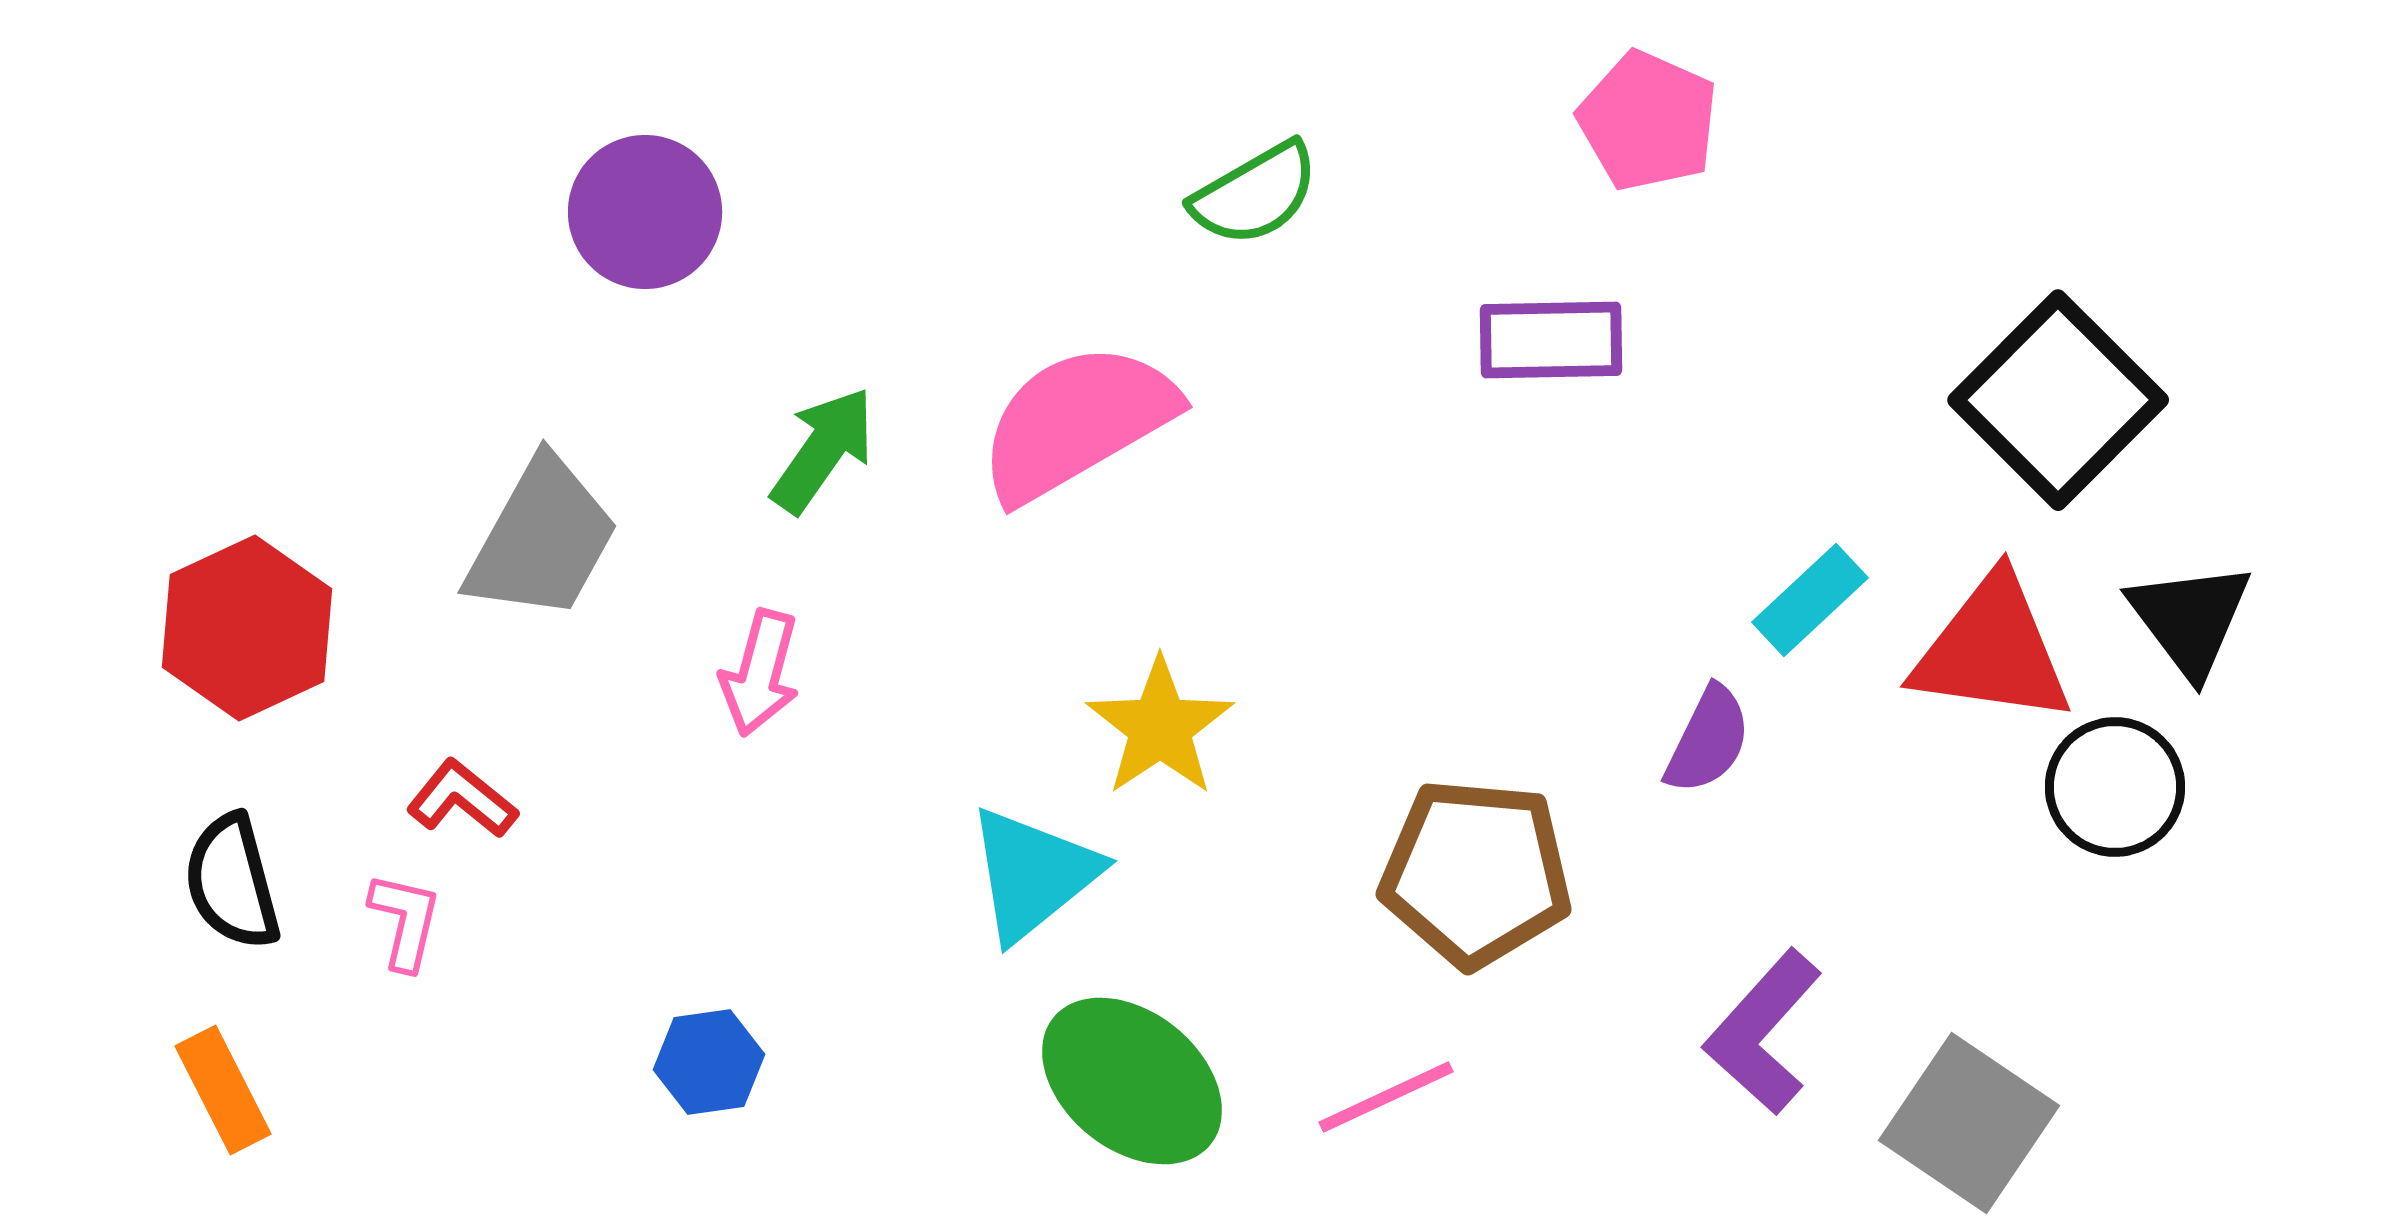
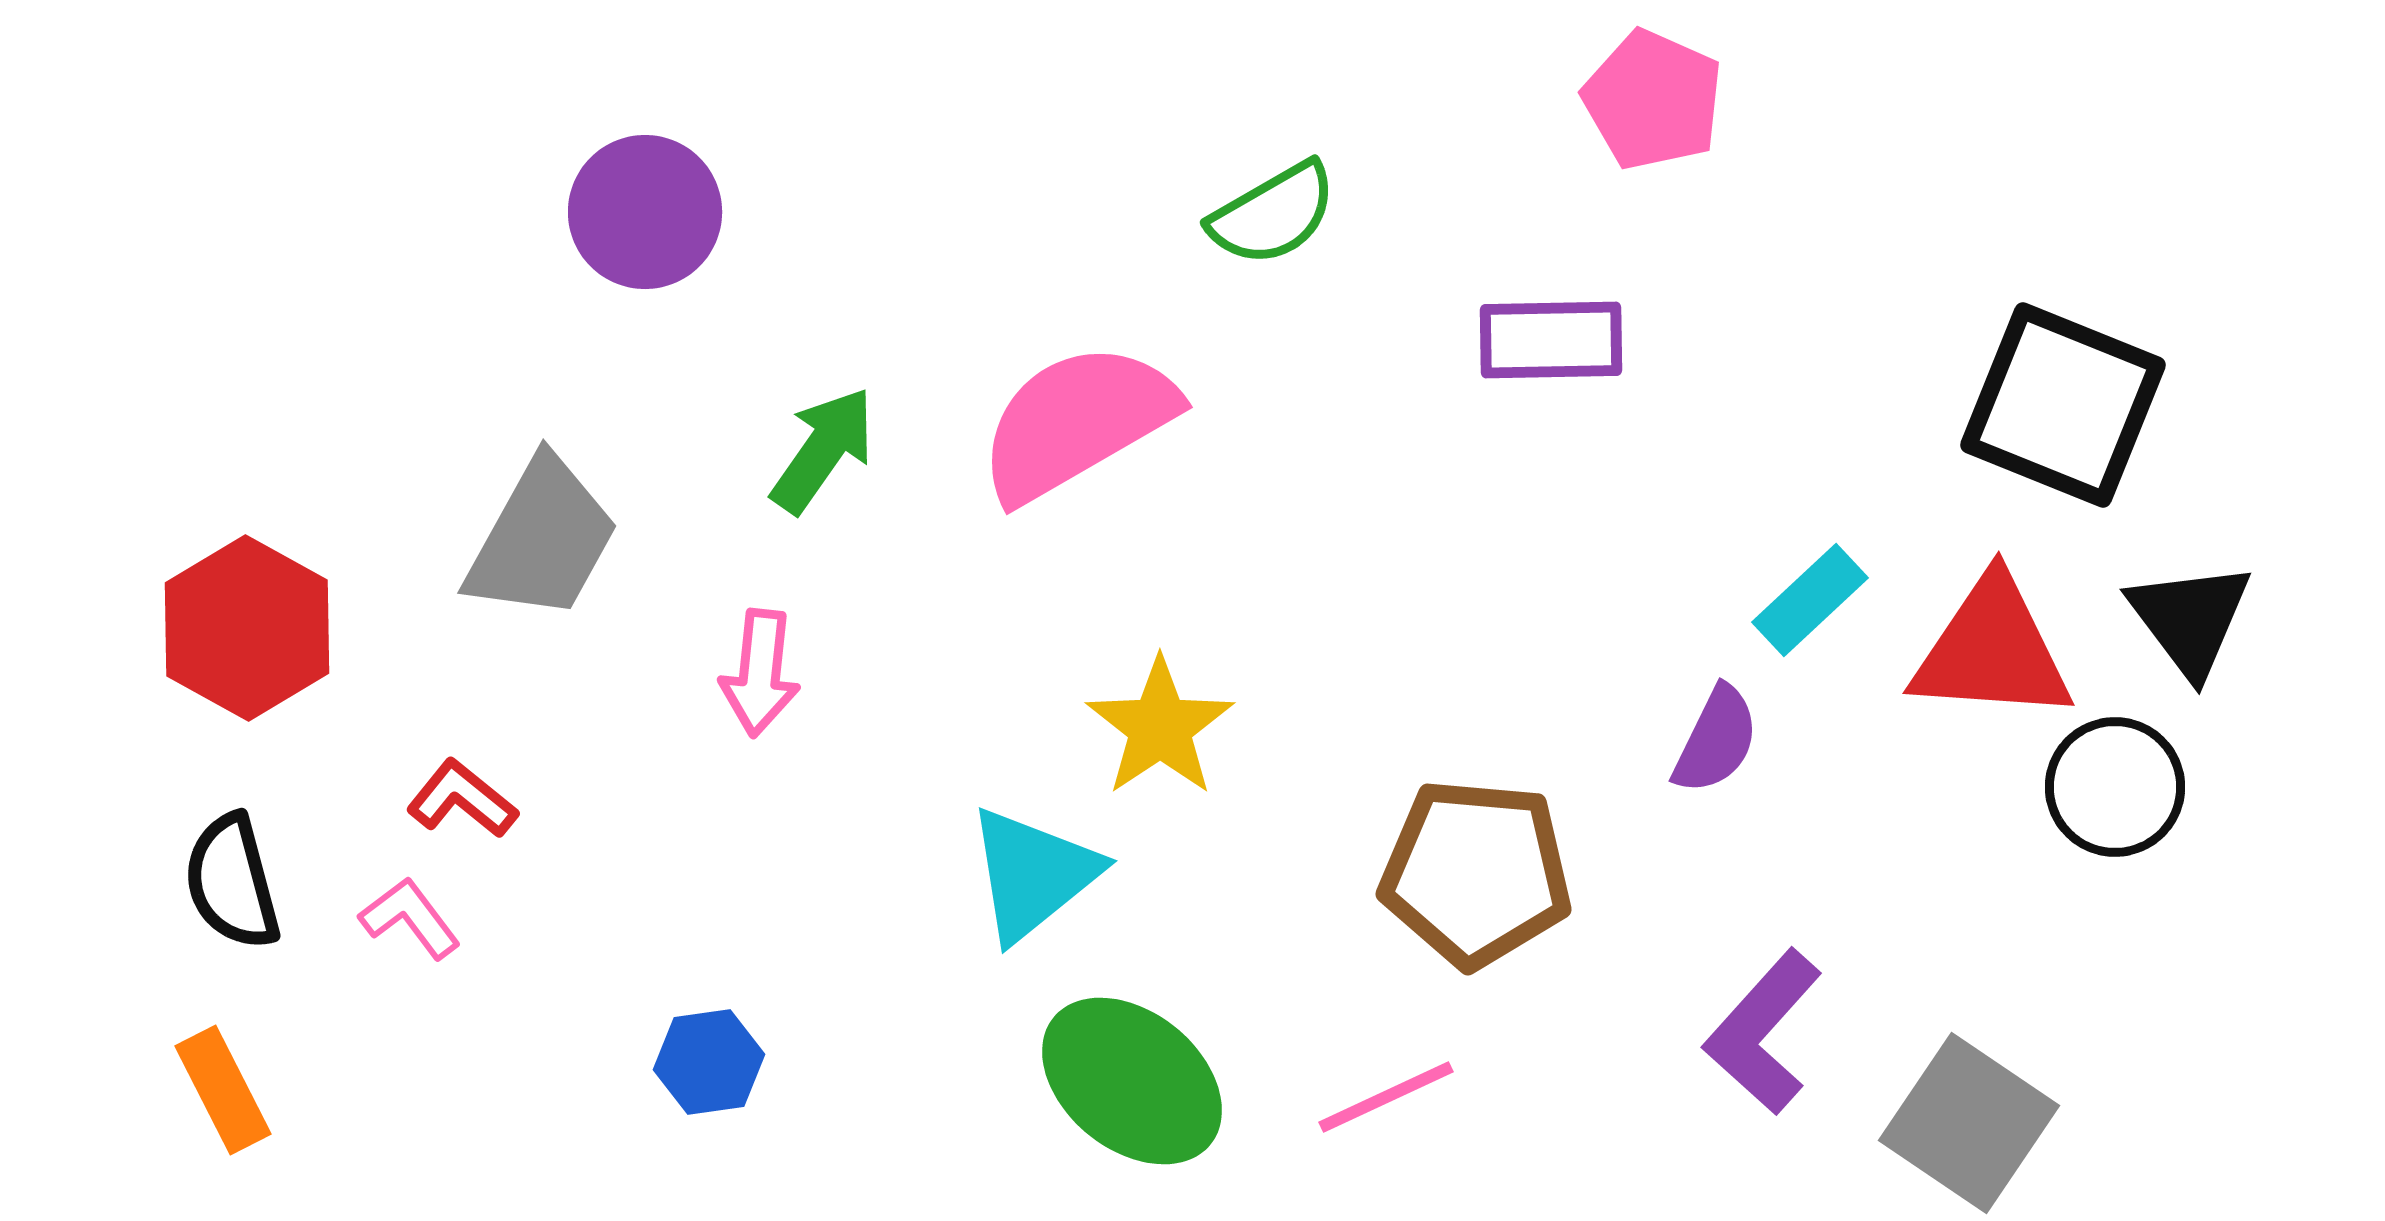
pink pentagon: moved 5 px right, 21 px up
green semicircle: moved 18 px right, 20 px down
black square: moved 5 px right, 5 px down; rotated 23 degrees counterclockwise
red hexagon: rotated 6 degrees counterclockwise
red triangle: rotated 4 degrees counterclockwise
pink arrow: rotated 9 degrees counterclockwise
purple semicircle: moved 8 px right
pink L-shape: moved 5 px right, 3 px up; rotated 50 degrees counterclockwise
